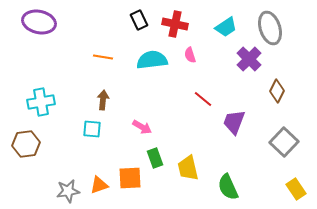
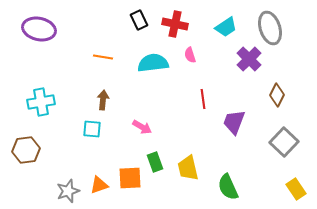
purple ellipse: moved 7 px down
cyan semicircle: moved 1 px right, 3 px down
brown diamond: moved 4 px down
red line: rotated 42 degrees clockwise
brown hexagon: moved 6 px down
green rectangle: moved 4 px down
gray star: rotated 10 degrees counterclockwise
